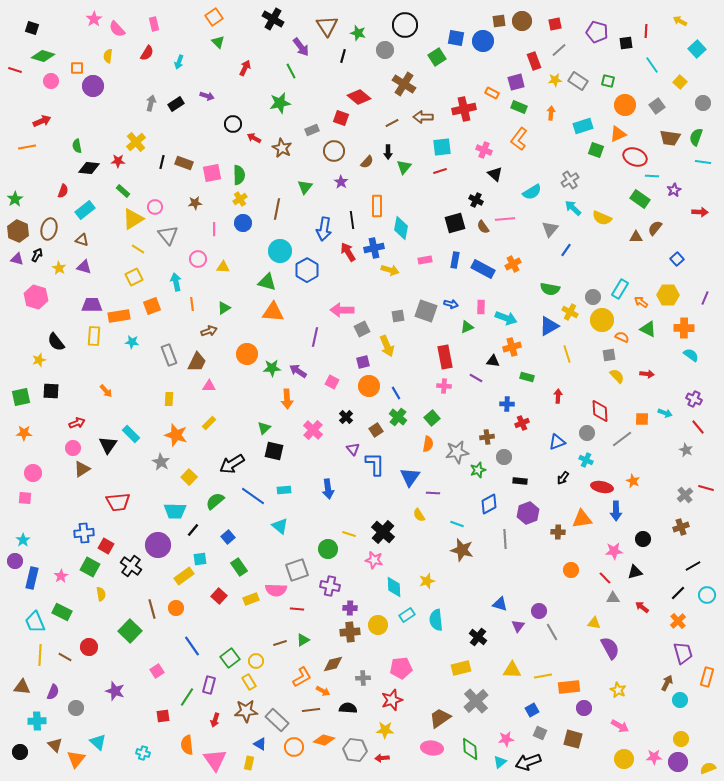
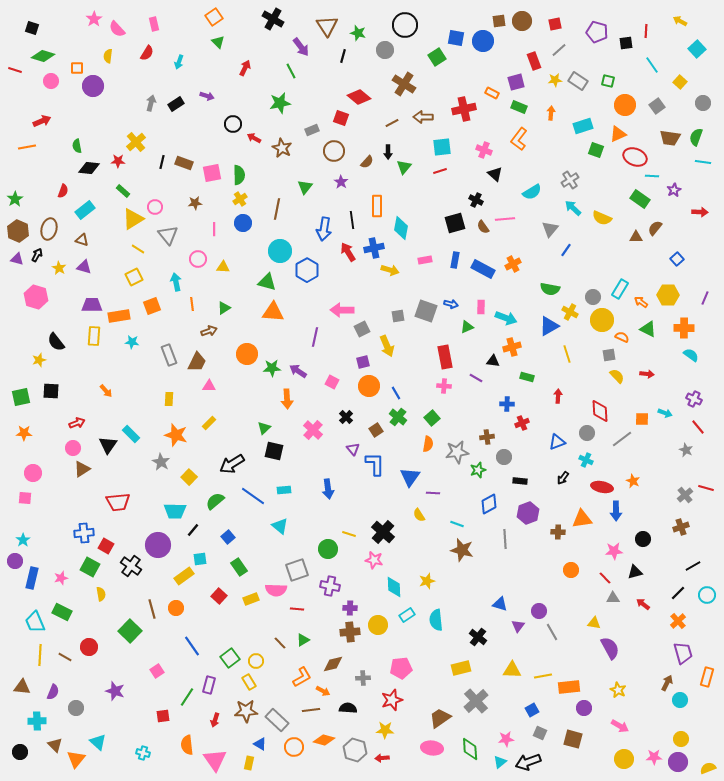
pink star at (61, 576): moved 2 px down; rotated 16 degrees clockwise
red arrow at (642, 607): moved 1 px right, 3 px up
brown line at (280, 643): rotated 64 degrees clockwise
gray hexagon at (355, 750): rotated 10 degrees clockwise
